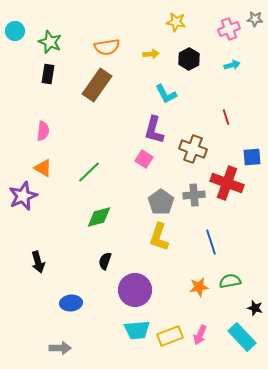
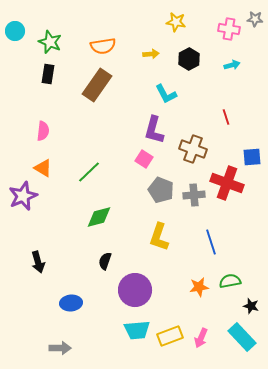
pink cross: rotated 30 degrees clockwise
orange semicircle: moved 4 px left, 1 px up
gray pentagon: moved 12 px up; rotated 15 degrees counterclockwise
black star: moved 4 px left, 2 px up
pink arrow: moved 1 px right, 3 px down
